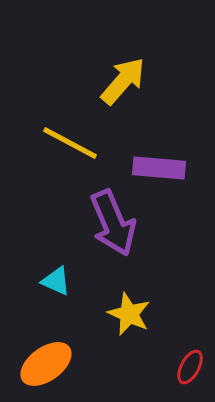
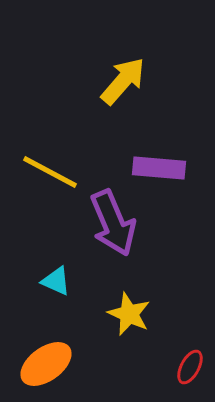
yellow line: moved 20 px left, 29 px down
